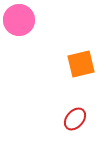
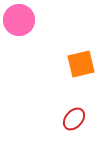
red ellipse: moved 1 px left
